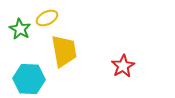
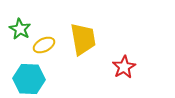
yellow ellipse: moved 3 px left, 27 px down
yellow trapezoid: moved 19 px right, 12 px up
red star: moved 1 px right, 1 px down
